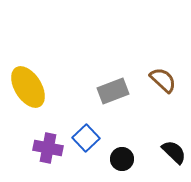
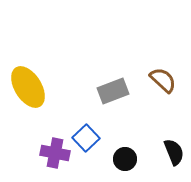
purple cross: moved 7 px right, 5 px down
black semicircle: rotated 24 degrees clockwise
black circle: moved 3 px right
